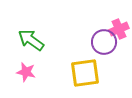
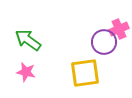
green arrow: moved 3 px left
